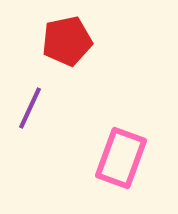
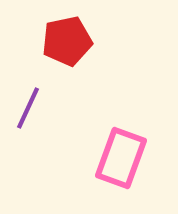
purple line: moved 2 px left
